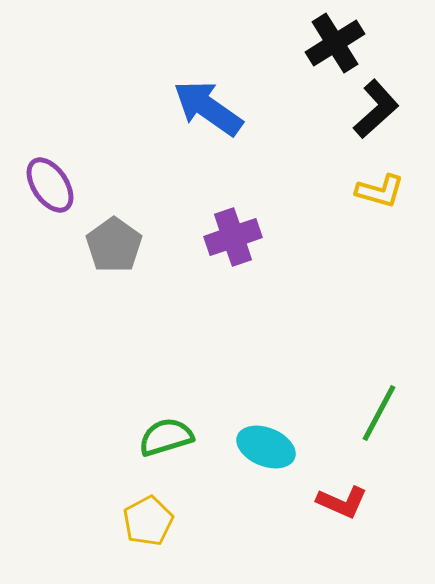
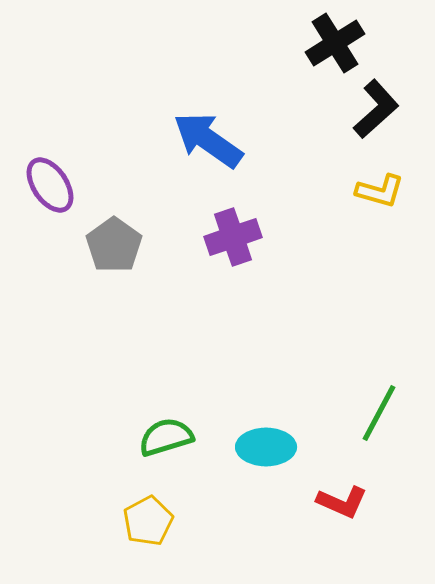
blue arrow: moved 32 px down
cyan ellipse: rotated 22 degrees counterclockwise
